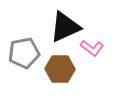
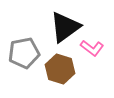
black triangle: rotated 12 degrees counterclockwise
brown hexagon: rotated 16 degrees clockwise
